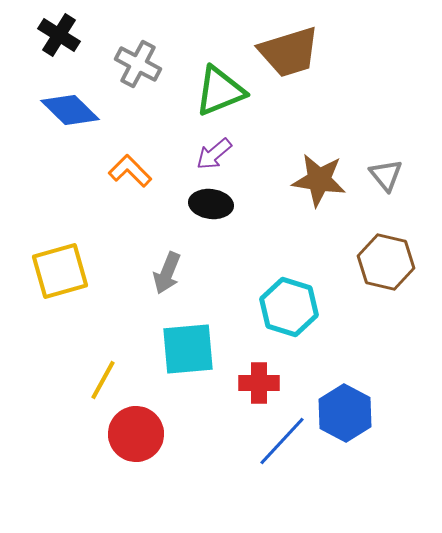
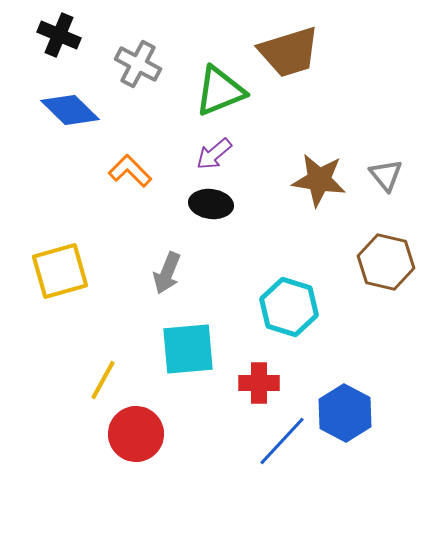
black cross: rotated 9 degrees counterclockwise
